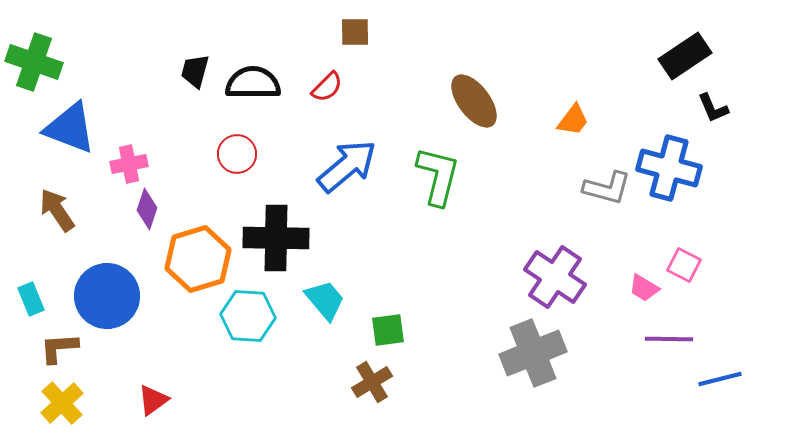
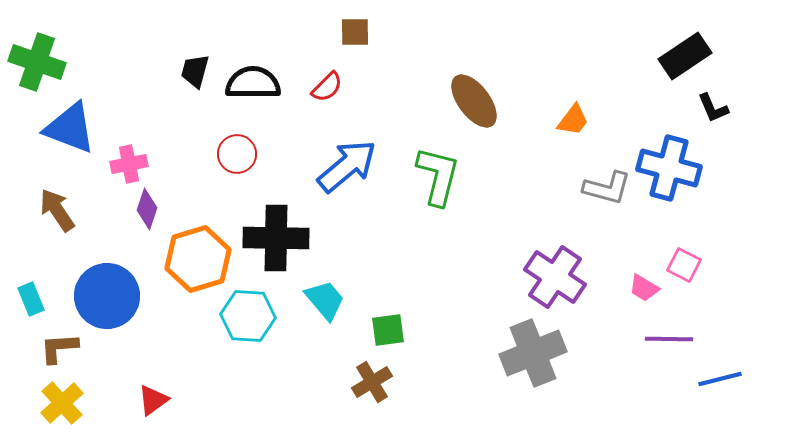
green cross: moved 3 px right
